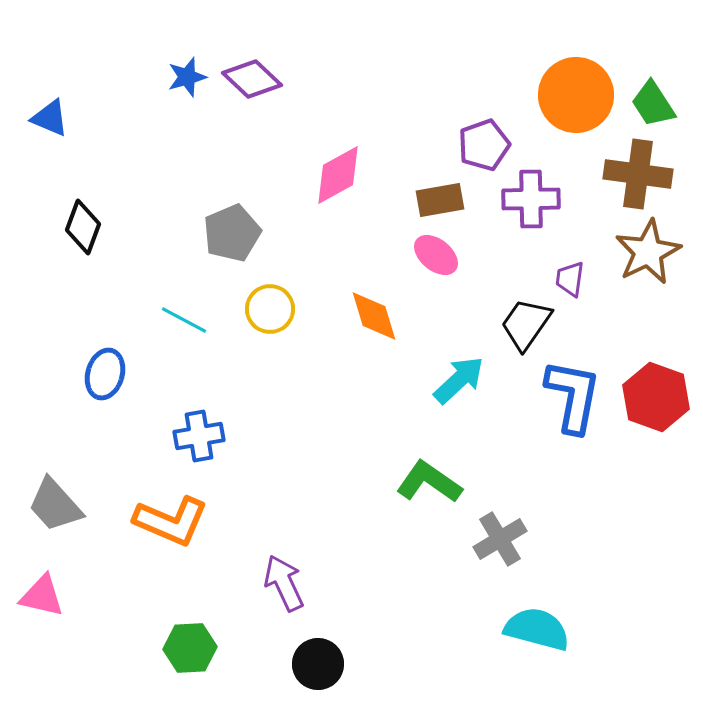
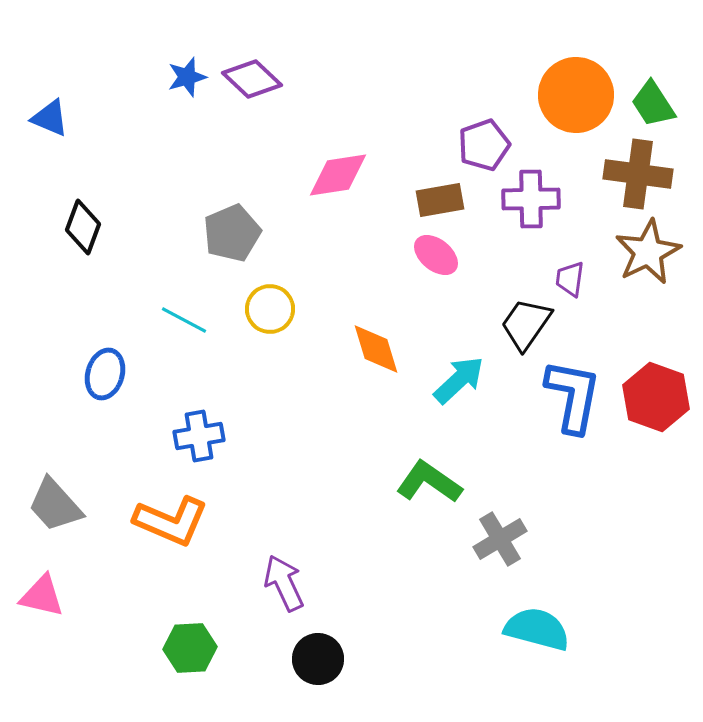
pink diamond: rotated 20 degrees clockwise
orange diamond: moved 2 px right, 33 px down
black circle: moved 5 px up
